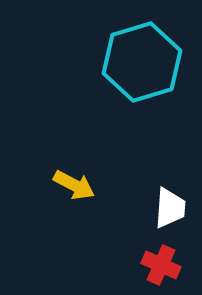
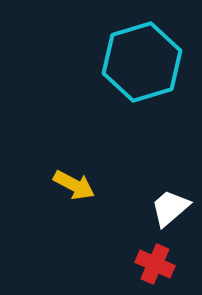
white trapezoid: rotated 135 degrees counterclockwise
red cross: moved 6 px left, 1 px up
